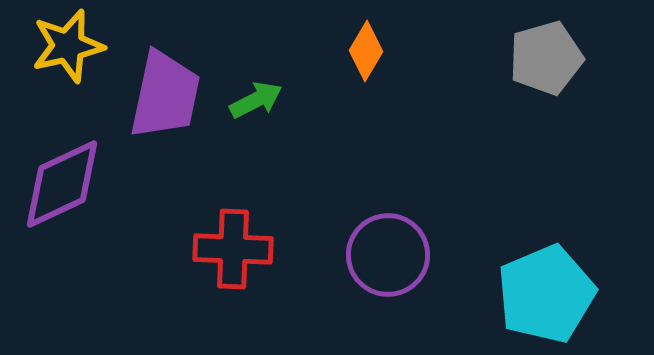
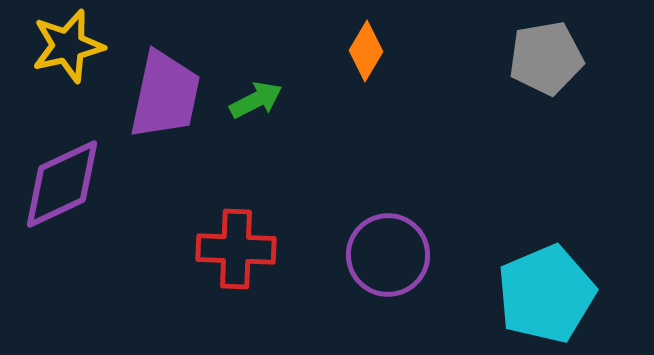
gray pentagon: rotated 6 degrees clockwise
red cross: moved 3 px right
